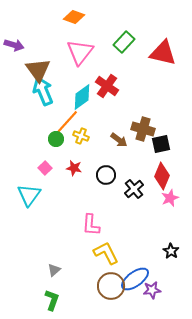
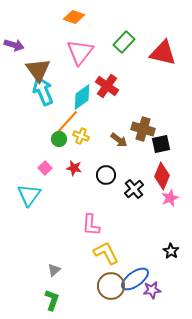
green circle: moved 3 px right
